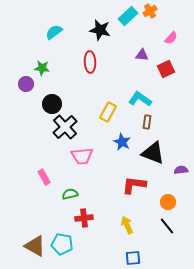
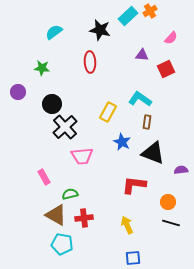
purple circle: moved 8 px left, 8 px down
black line: moved 4 px right, 3 px up; rotated 36 degrees counterclockwise
brown triangle: moved 21 px right, 31 px up
